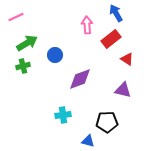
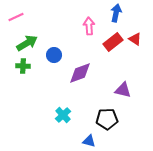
blue arrow: rotated 42 degrees clockwise
pink arrow: moved 2 px right, 1 px down
red rectangle: moved 2 px right, 3 px down
blue circle: moved 1 px left
red triangle: moved 8 px right, 20 px up
green cross: rotated 16 degrees clockwise
purple diamond: moved 6 px up
cyan cross: rotated 35 degrees counterclockwise
black pentagon: moved 3 px up
blue triangle: moved 1 px right
